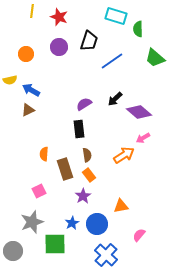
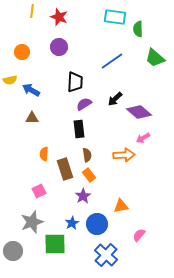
cyan rectangle: moved 1 px left, 1 px down; rotated 10 degrees counterclockwise
black trapezoid: moved 14 px left, 41 px down; rotated 15 degrees counterclockwise
orange circle: moved 4 px left, 2 px up
brown triangle: moved 4 px right, 8 px down; rotated 24 degrees clockwise
orange arrow: rotated 30 degrees clockwise
